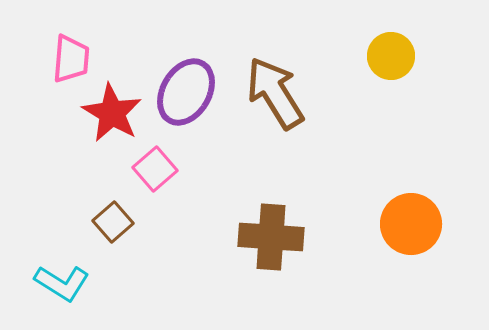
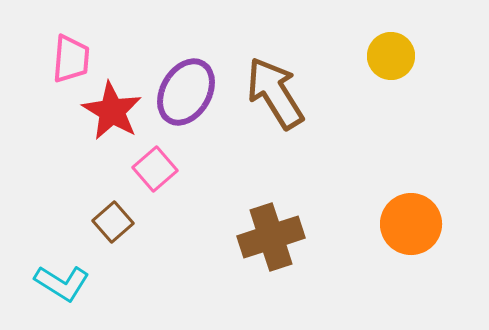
red star: moved 2 px up
brown cross: rotated 22 degrees counterclockwise
